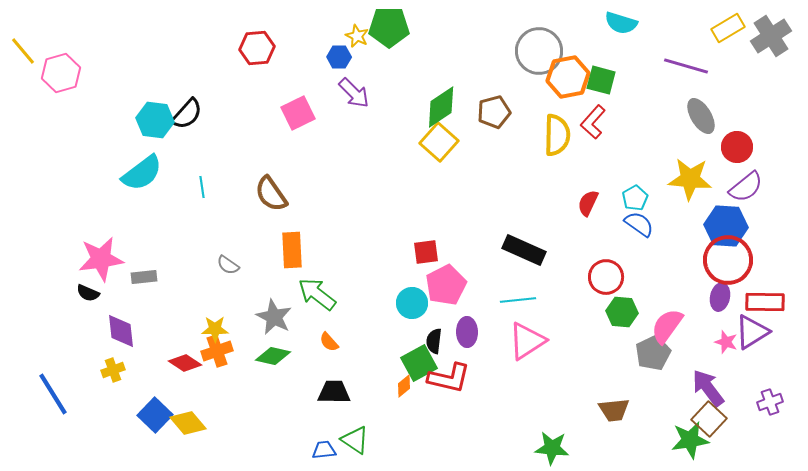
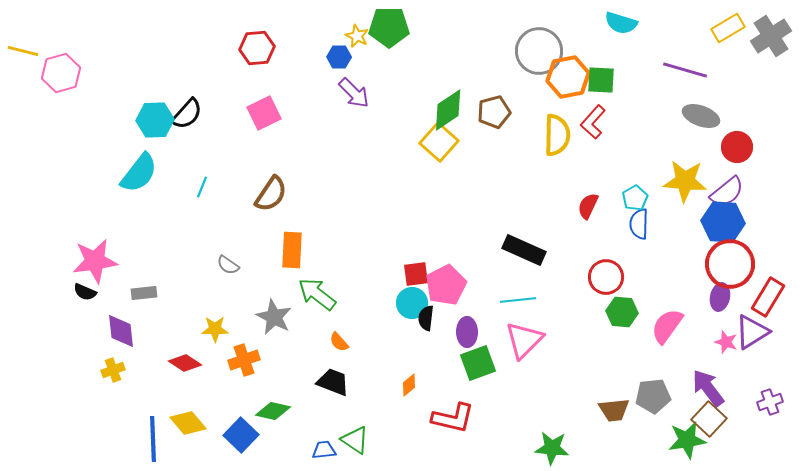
yellow line at (23, 51): rotated 36 degrees counterclockwise
purple line at (686, 66): moved 1 px left, 4 px down
green square at (601, 80): rotated 12 degrees counterclockwise
green diamond at (441, 107): moved 7 px right, 3 px down
pink square at (298, 113): moved 34 px left
gray ellipse at (701, 116): rotated 39 degrees counterclockwise
cyan hexagon at (155, 120): rotated 9 degrees counterclockwise
cyan semicircle at (142, 173): moved 3 px left; rotated 15 degrees counterclockwise
yellow star at (690, 179): moved 5 px left, 2 px down
cyan line at (202, 187): rotated 30 degrees clockwise
purple semicircle at (746, 187): moved 19 px left, 5 px down
brown semicircle at (271, 194): rotated 111 degrees counterclockwise
red semicircle at (588, 203): moved 3 px down
blue semicircle at (639, 224): rotated 124 degrees counterclockwise
blue hexagon at (726, 226): moved 3 px left, 4 px up
orange rectangle at (292, 250): rotated 6 degrees clockwise
red square at (426, 252): moved 10 px left, 22 px down
pink star at (101, 259): moved 6 px left, 2 px down
red circle at (728, 260): moved 2 px right, 4 px down
gray rectangle at (144, 277): moved 16 px down
black semicircle at (88, 293): moved 3 px left, 1 px up
red rectangle at (765, 302): moved 3 px right, 5 px up; rotated 60 degrees counterclockwise
black semicircle at (434, 341): moved 8 px left, 23 px up
pink triangle at (527, 341): moved 3 px left, 1 px up; rotated 12 degrees counterclockwise
orange semicircle at (329, 342): moved 10 px right
orange cross at (217, 351): moved 27 px right, 9 px down
gray pentagon at (653, 353): moved 43 px down; rotated 20 degrees clockwise
green diamond at (273, 356): moved 55 px down
green square at (419, 363): moved 59 px right; rotated 9 degrees clockwise
red L-shape at (449, 378): moved 4 px right, 40 px down
orange diamond at (404, 386): moved 5 px right, 1 px up
black trapezoid at (334, 392): moved 1 px left, 10 px up; rotated 20 degrees clockwise
blue line at (53, 394): moved 100 px right, 45 px down; rotated 30 degrees clockwise
blue square at (155, 415): moved 86 px right, 20 px down
green star at (690, 440): moved 3 px left
